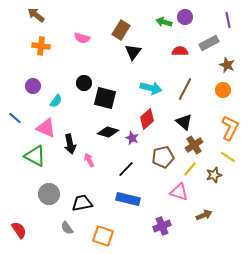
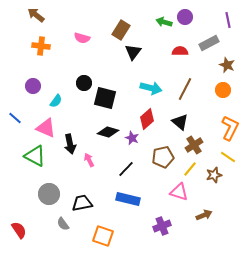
black triangle at (184, 122): moved 4 px left
gray semicircle at (67, 228): moved 4 px left, 4 px up
